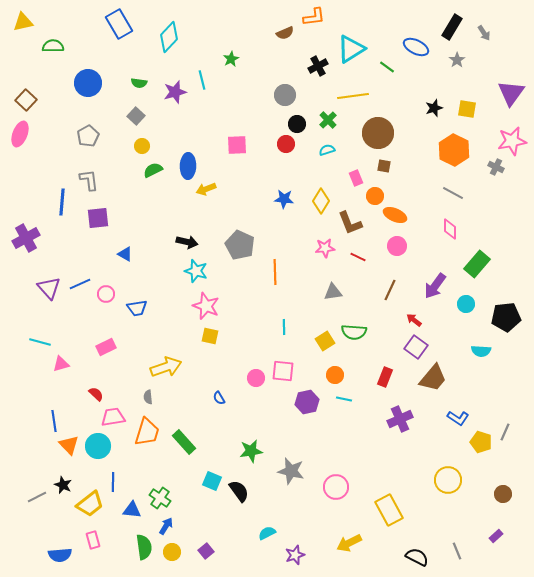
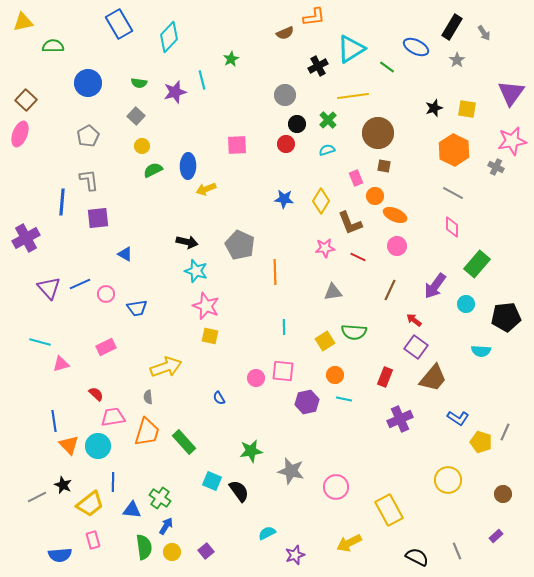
pink diamond at (450, 229): moved 2 px right, 2 px up
